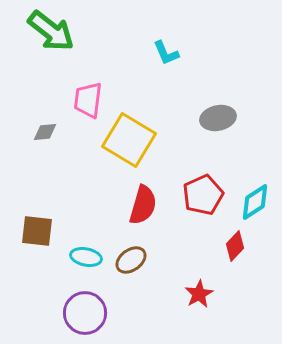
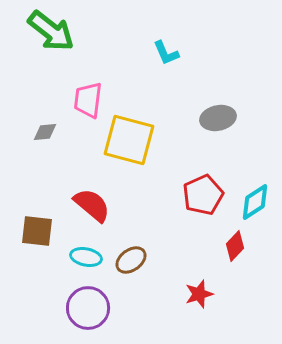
yellow square: rotated 16 degrees counterclockwise
red semicircle: moved 51 px left; rotated 66 degrees counterclockwise
red star: rotated 12 degrees clockwise
purple circle: moved 3 px right, 5 px up
